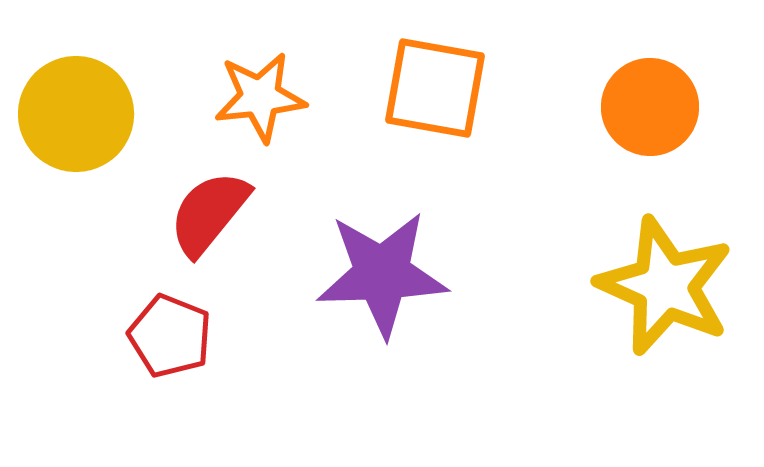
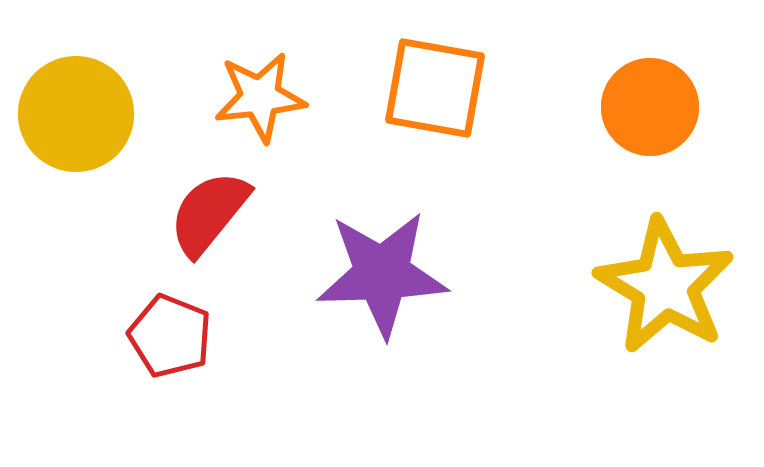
yellow star: rotated 7 degrees clockwise
